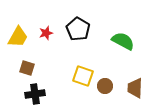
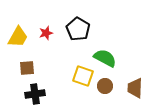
green semicircle: moved 18 px left, 17 px down
brown square: rotated 21 degrees counterclockwise
